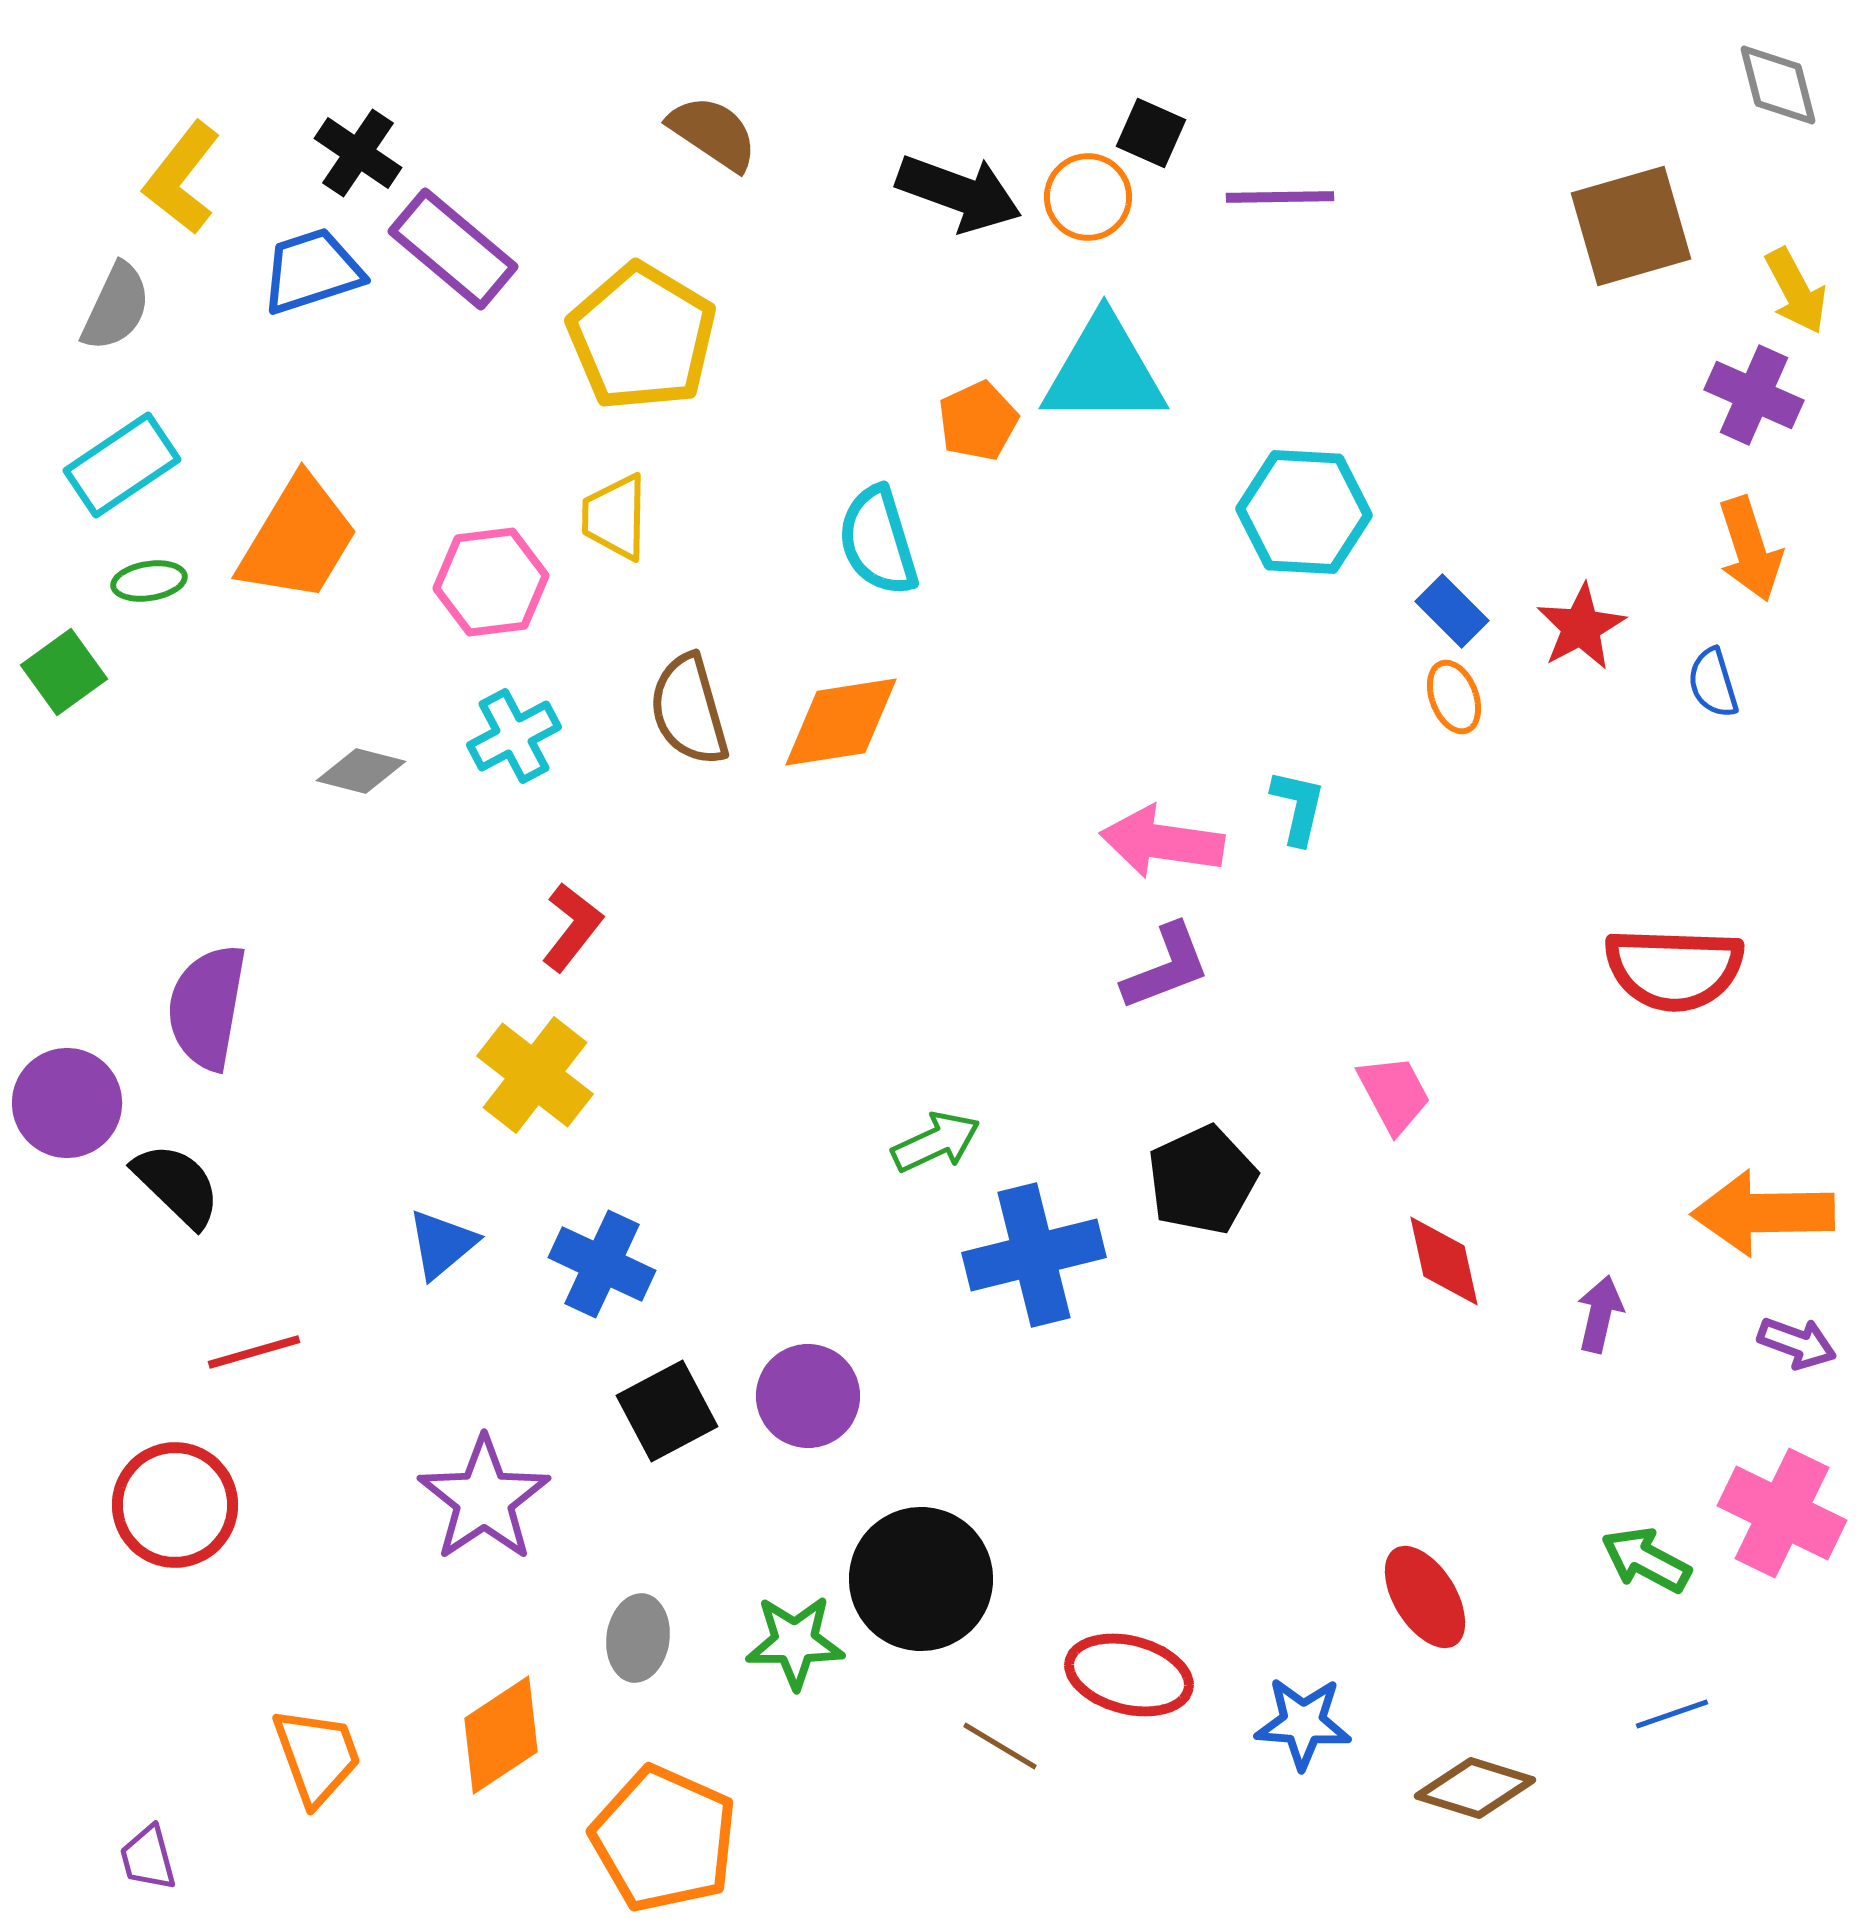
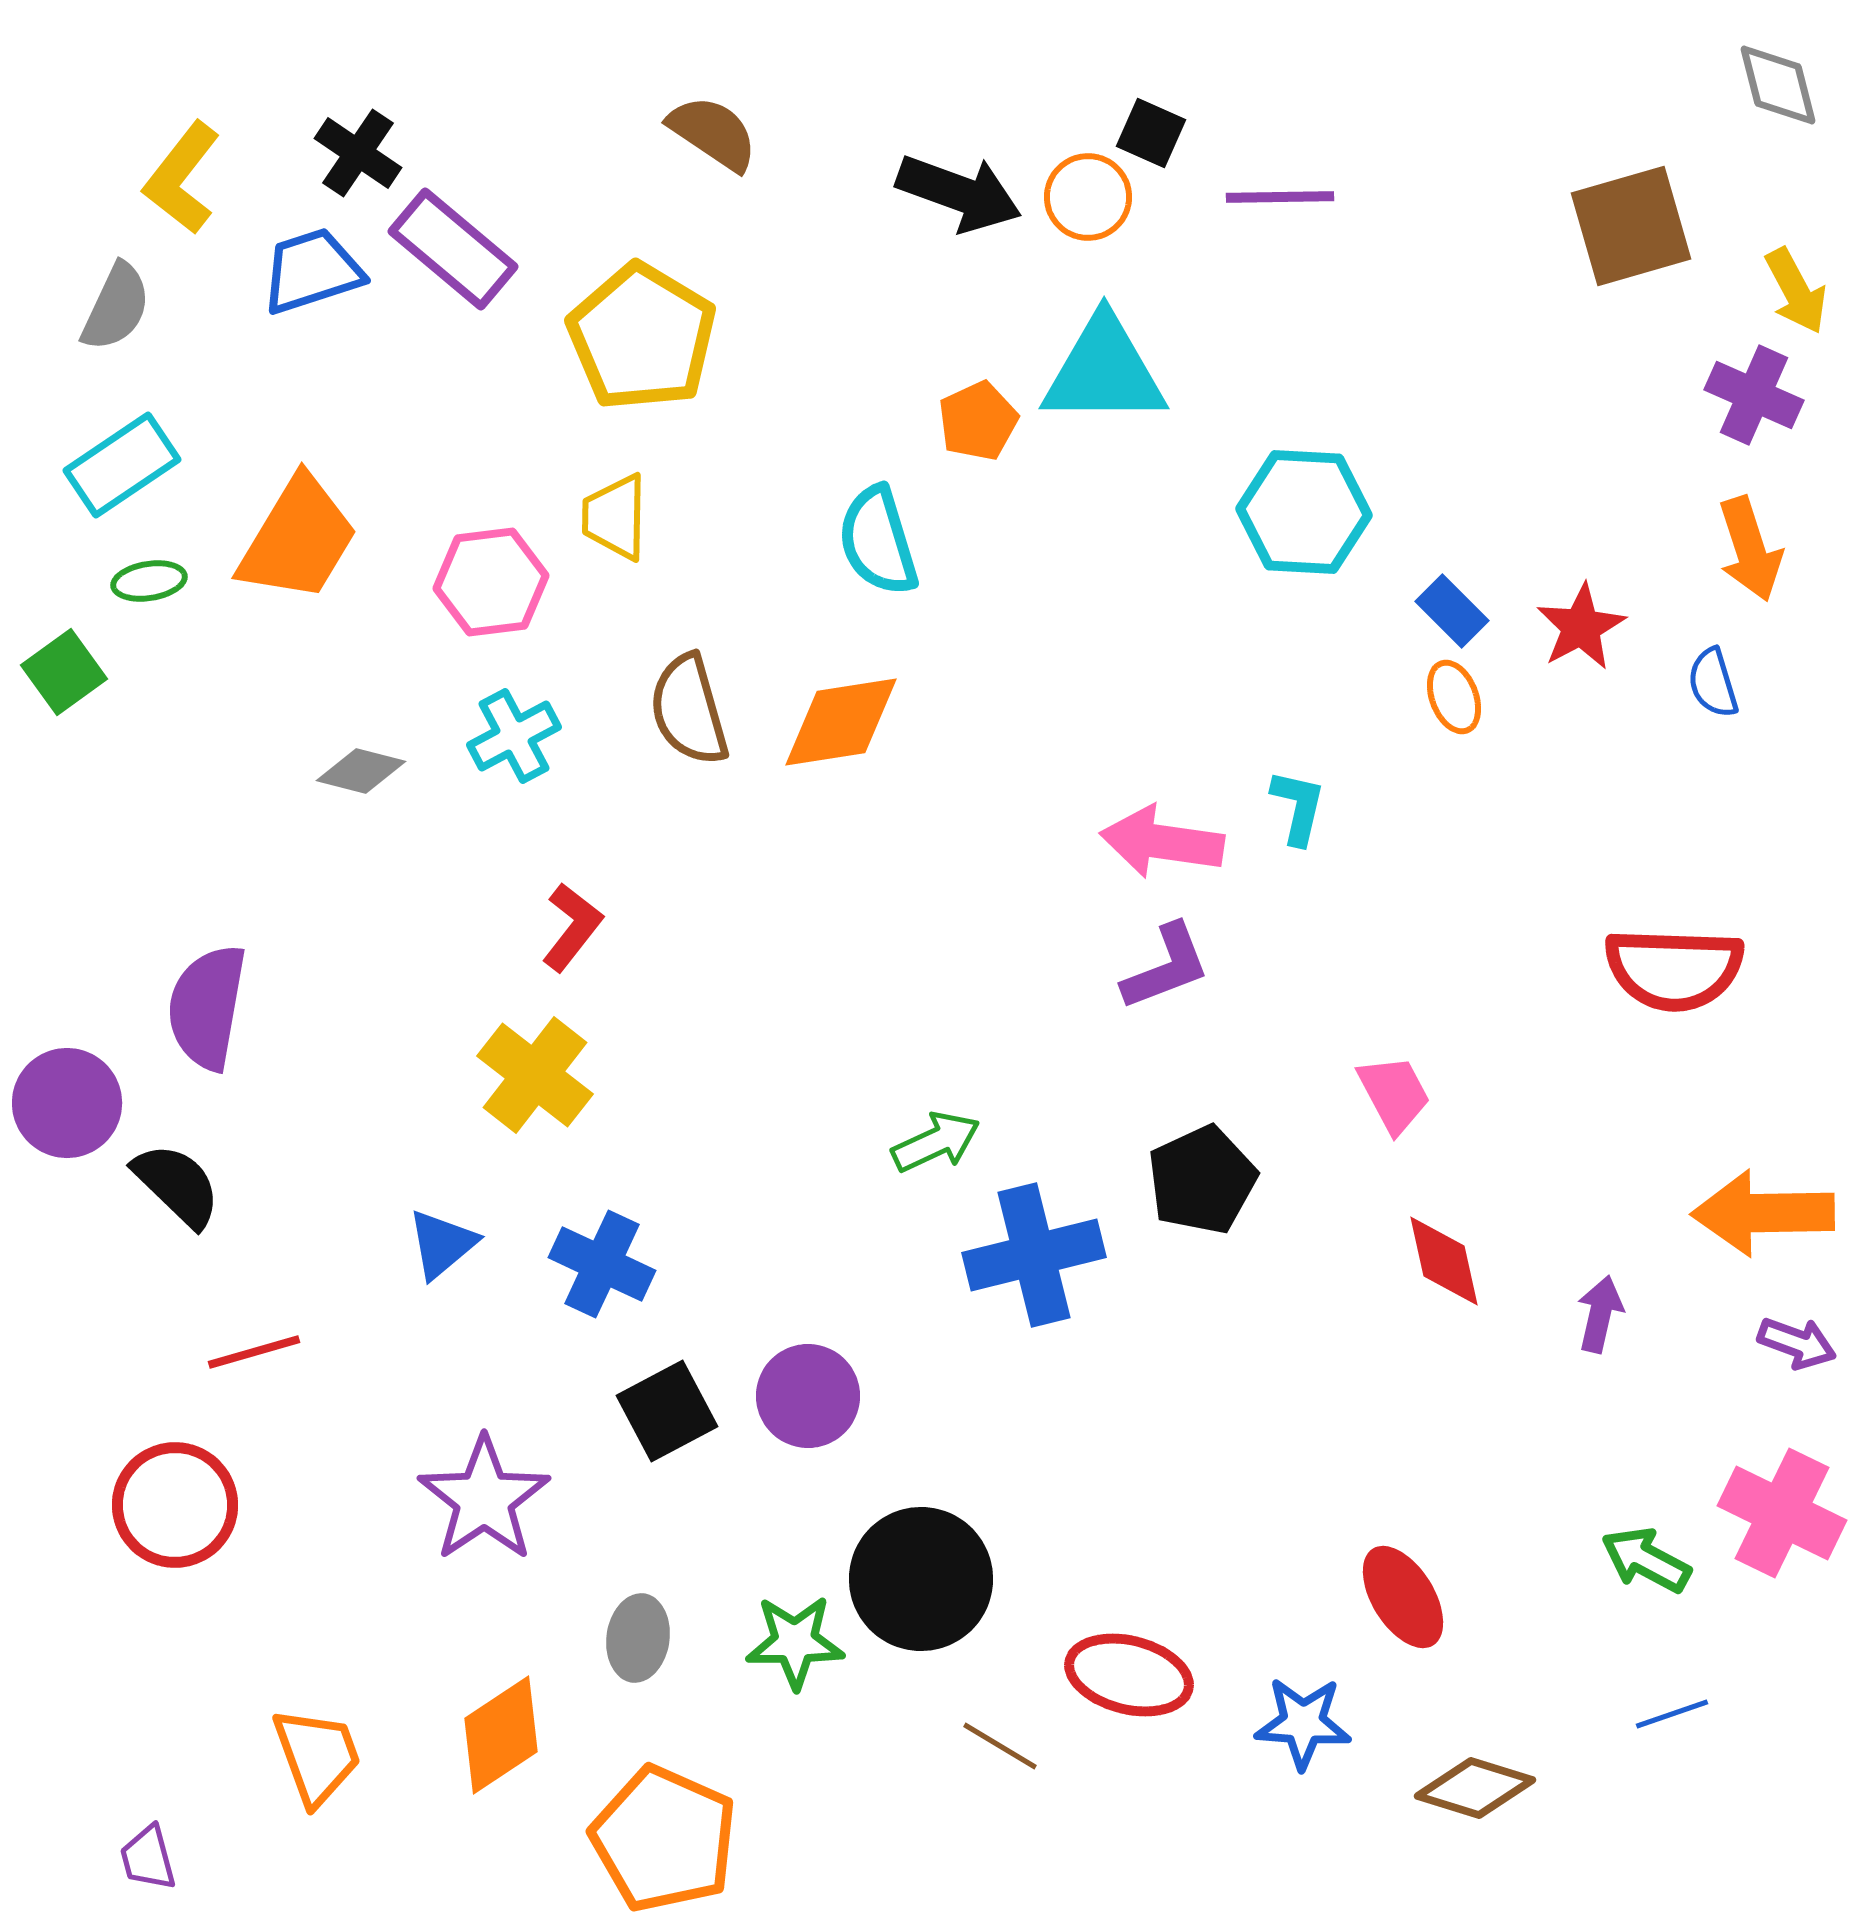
red ellipse at (1425, 1597): moved 22 px left
